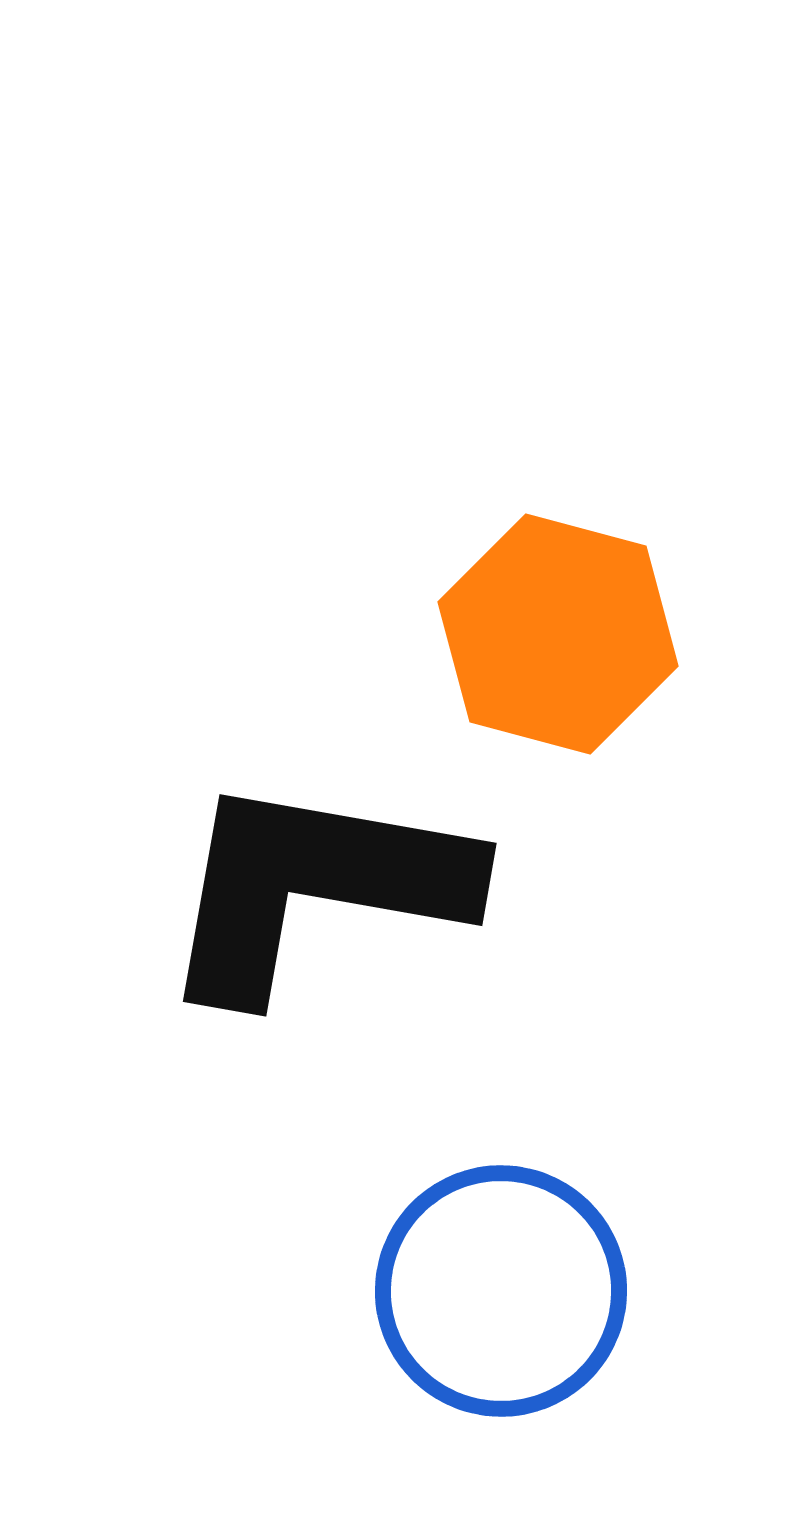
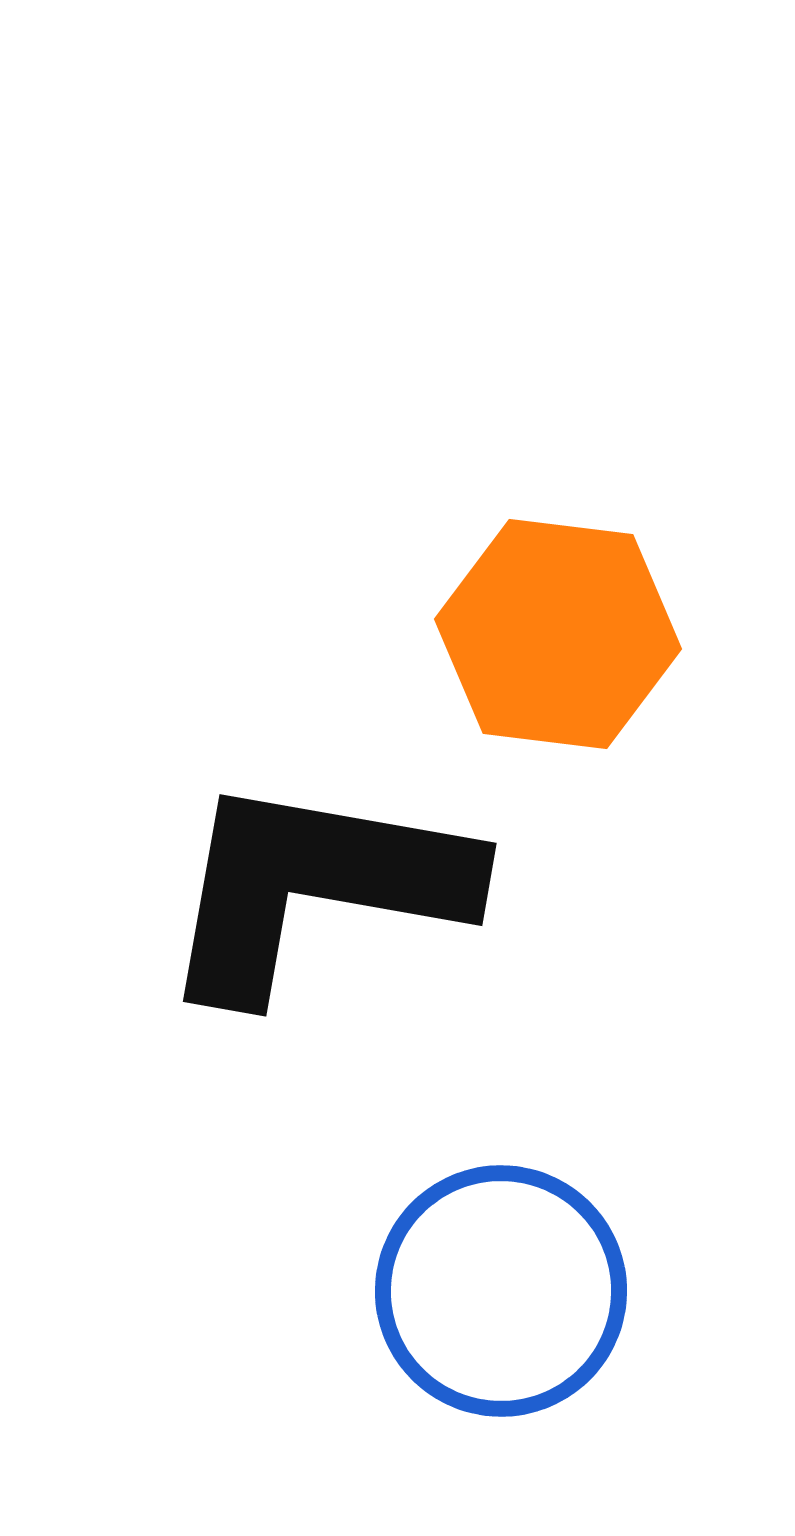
orange hexagon: rotated 8 degrees counterclockwise
